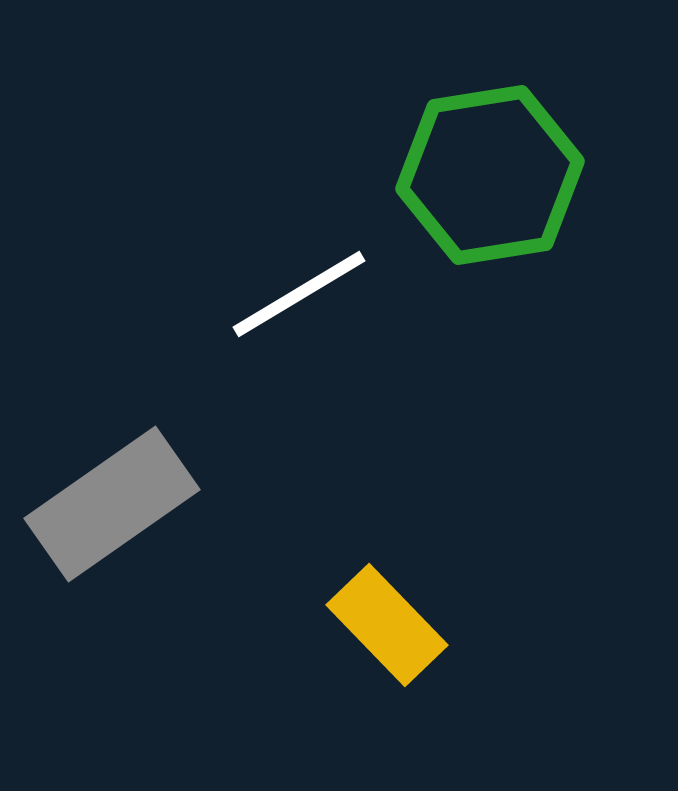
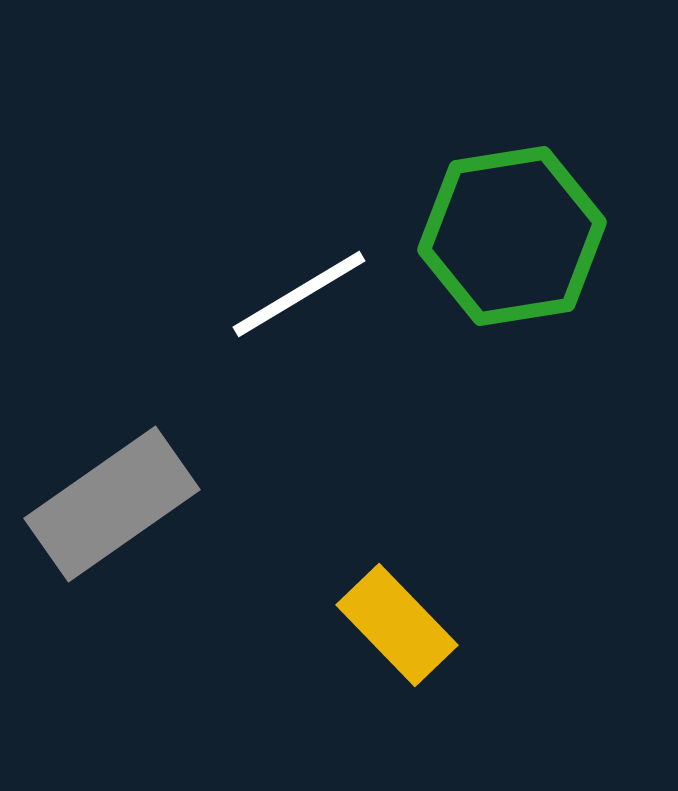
green hexagon: moved 22 px right, 61 px down
yellow rectangle: moved 10 px right
